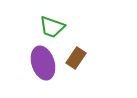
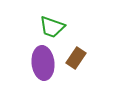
purple ellipse: rotated 12 degrees clockwise
